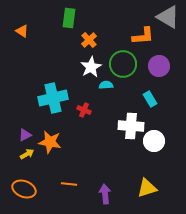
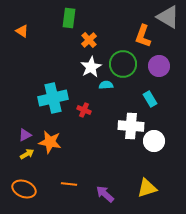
orange L-shape: rotated 115 degrees clockwise
purple arrow: rotated 42 degrees counterclockwise
